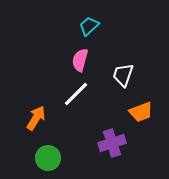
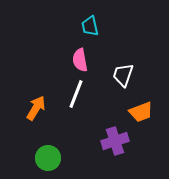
cyan trapezoid: moved 1 px right; rotated 60 degrees counterclockwise
pink semicircle: rotated 25 degrees counterclockwise
white line: rotated 24 degrees counterclockwise
orange arrow: moved 10 px up
purple cross: moved 3 px right, 2 px up
